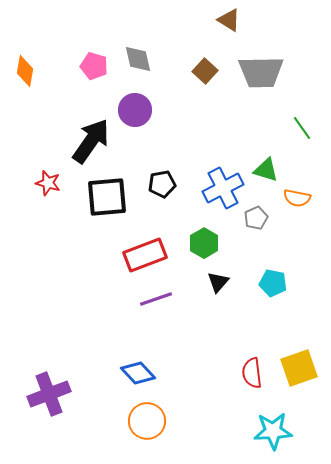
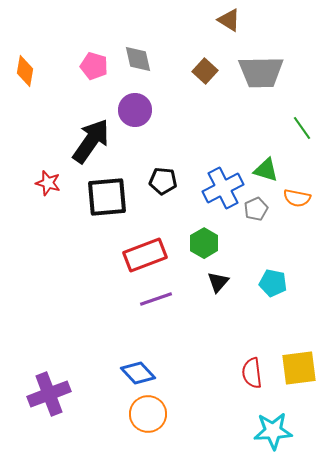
black pentagon: moved 1 px right, 3 px up; rotated 16 degrees clockwise
gray pentagon: moved 9 px up
yellow square: rotated 12 degrees clockwise
orange circle: moved 1 px right, 7 px up
